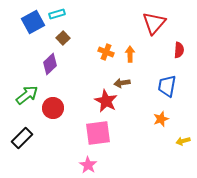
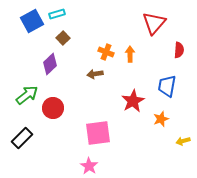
blue square: moved 1 px left, 1 px up
brown arrow: moved 27 px left, 9 px up
red star: moved 27 px right; rotated 15 degrees clockwise
pink star: moved 1 px right, 1 px down
